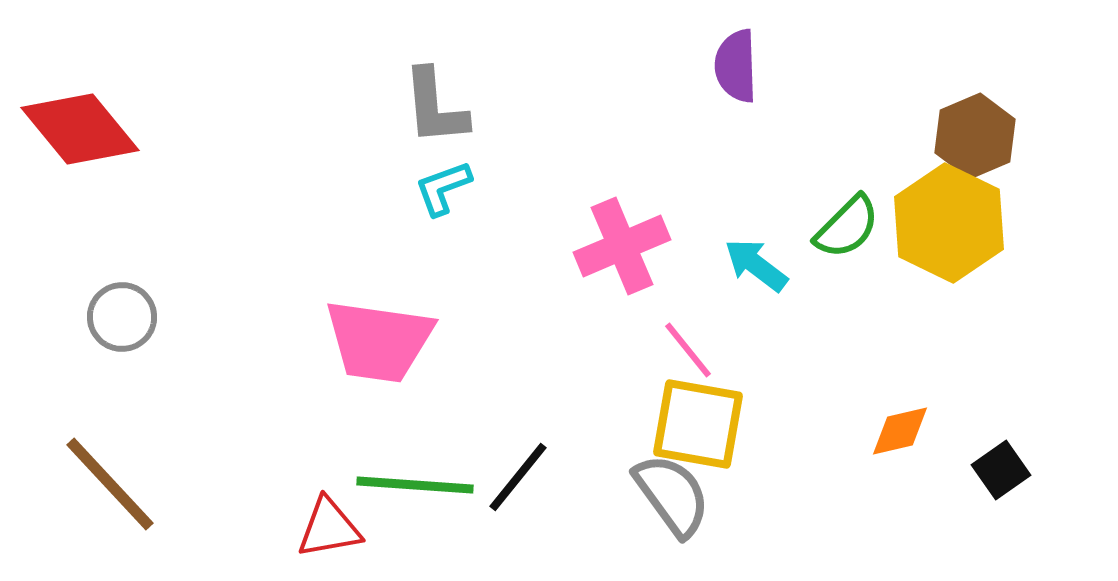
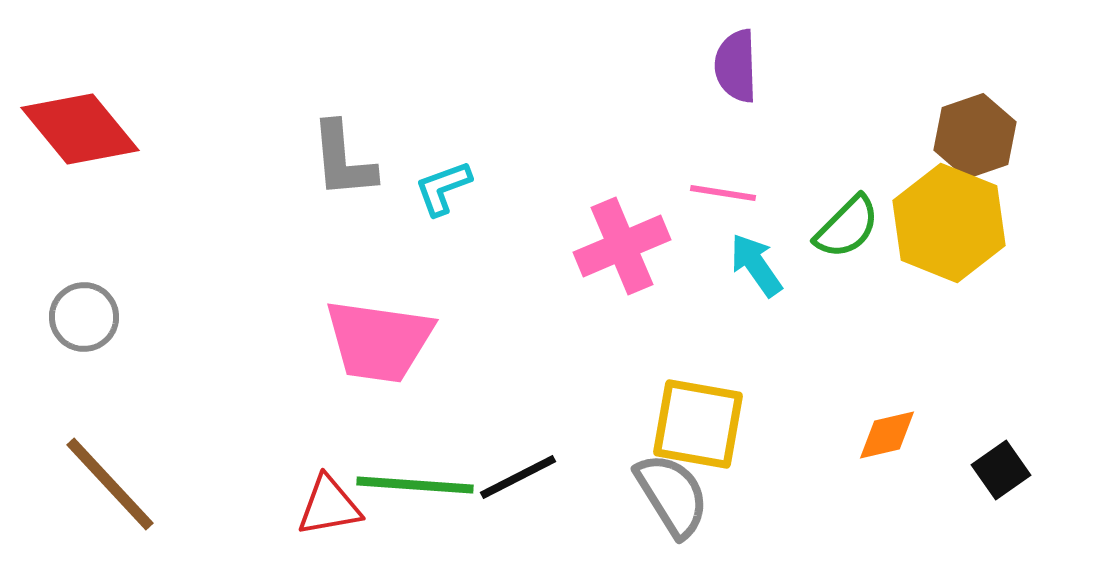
gray L-shape: moved 92 px left, 53 px down
brown hexagon: rotated 4 degrees clockwise
yellow hexagon: rotated 4 degrees counterclockwise
cyan arrow: rotated 18 degrees clockwise
gray circle: moved 38 px left
pink line: moved 35 px right, 157 px up; rotated 42 degrees counterclockwise
orange diamond: moved 13 px left, 4 px down
black line: rotated 24 degrees clockwise
gray semicircle: rotated 4 degrees clockwise
red triangle: moved 22 px up
